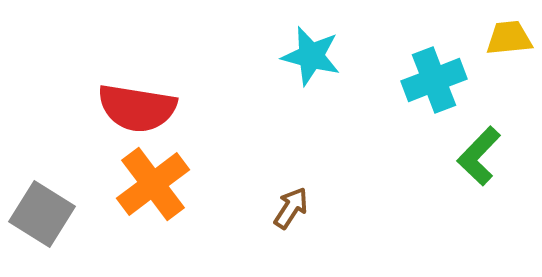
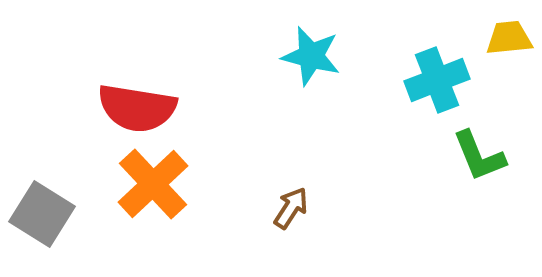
cyan cross: moved 3 px right
green L-shape: rotated 66 degrees counterclockwise
orange cross: rotated 6 degrees counterclockwise
